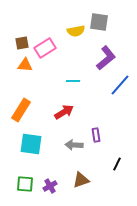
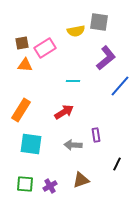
blue line: moved 1 px down
gray arrow: moved 1 px left
